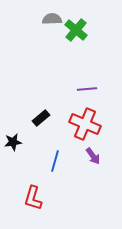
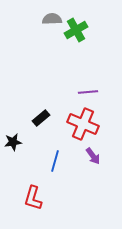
green cross: rotated 20 degrees clockwise
purple line: moved 1 px right, 3 px down
red cross: moved 2 px left
